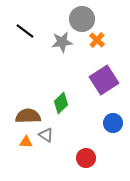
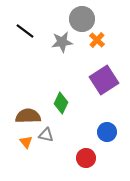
green diamond: rotated 20 degrees counterclockwise
blue circle: moved 6 px left, 9 px down
gray triangle: rotated 21 degrees counterclockwise
orange triangle: rotated 48 degrees clockwise
